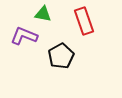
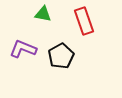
purple L-shape: moved 1 px left, 13 px down
